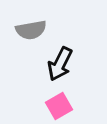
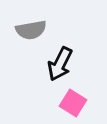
pink square: moved 14 px right, 3 px up; rotated 28 degrees counterclockwise
